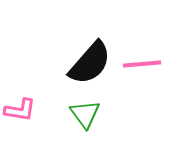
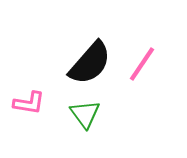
pink line: rotated 51 degrees counterclockwise
pink L-shape: moved 9 px right, 7 px up
